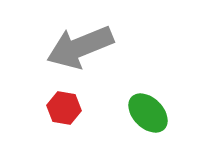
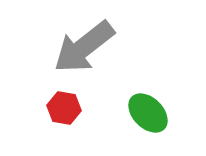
gray arrow: moved 4 px right; rotated 16 degrees counterclockwise
